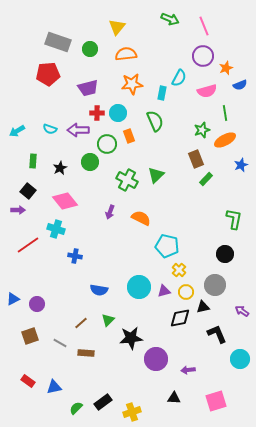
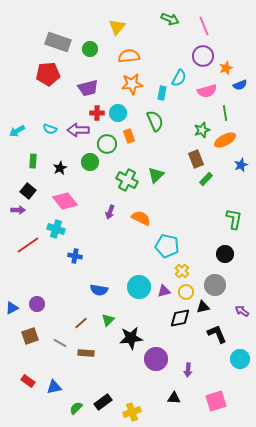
orange semicircle at (126, 54): moved 3 px right, 2 px down
yellow cross at (179, 270): moved 3 px right, 1 px down
blue triangle at (13, 299): moved 1 px left, 9 px down
purple arrow at (188, 370): rotated 80 degrees counterclockwise
